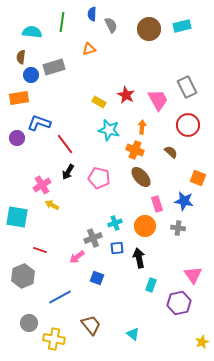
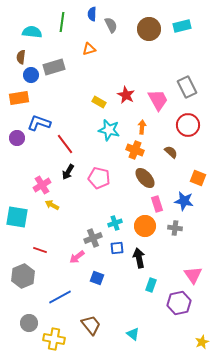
brown ellipse at (141, 177): moved 4 px right, 1 px down
gray cross at (178, 228): moved 3 px left
